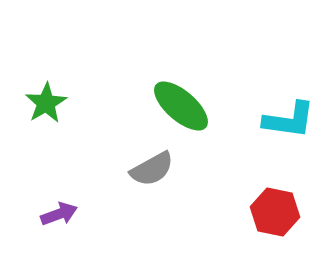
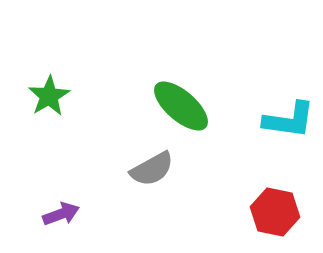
green star: moved 3 px right, 7 px up
purple arrow: moved 2 px right
